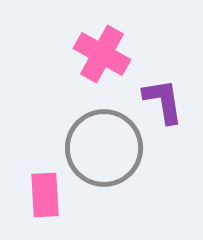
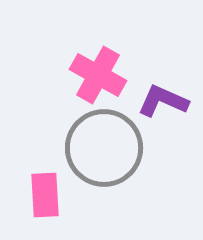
pink cross: moved 4 px left, 21 px down
purple L-shape: rotated 57 degrees counterclockwise
